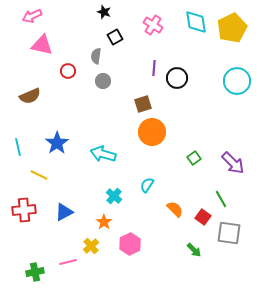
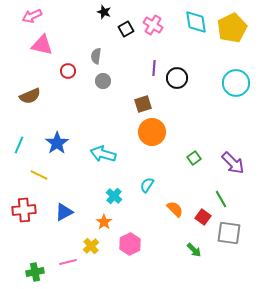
black square: moved 11 px right, 8 px up
cyan circle: moved 1 px left, 2 px down
cyan line: moved 1 px right, 2 px up; rotated 36 degrees clockwise
